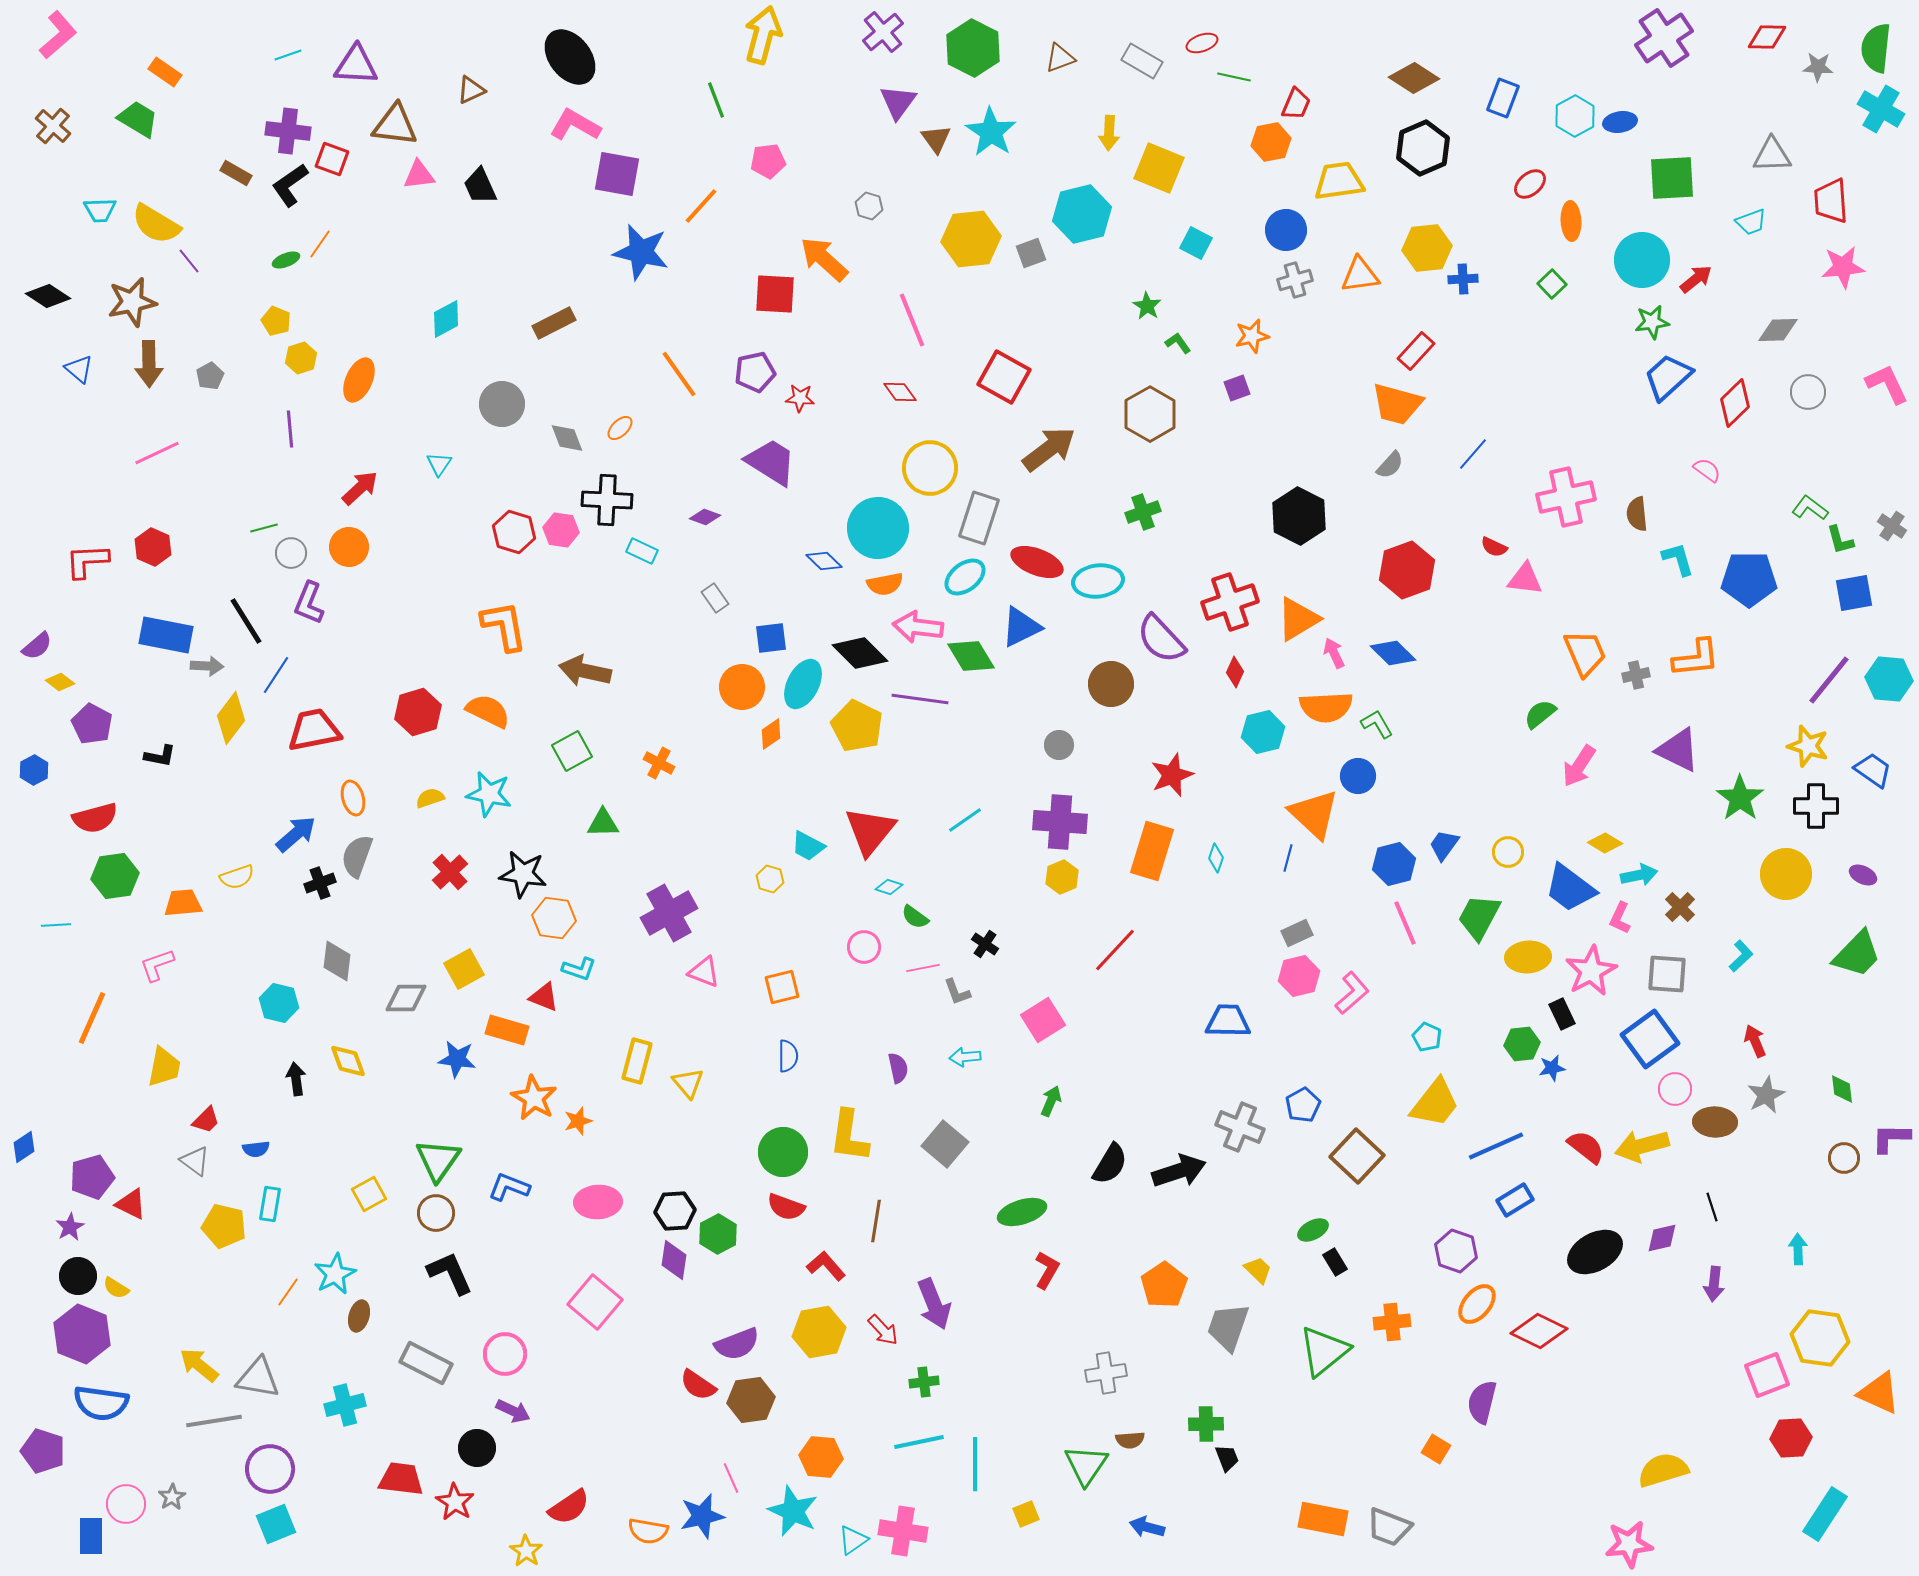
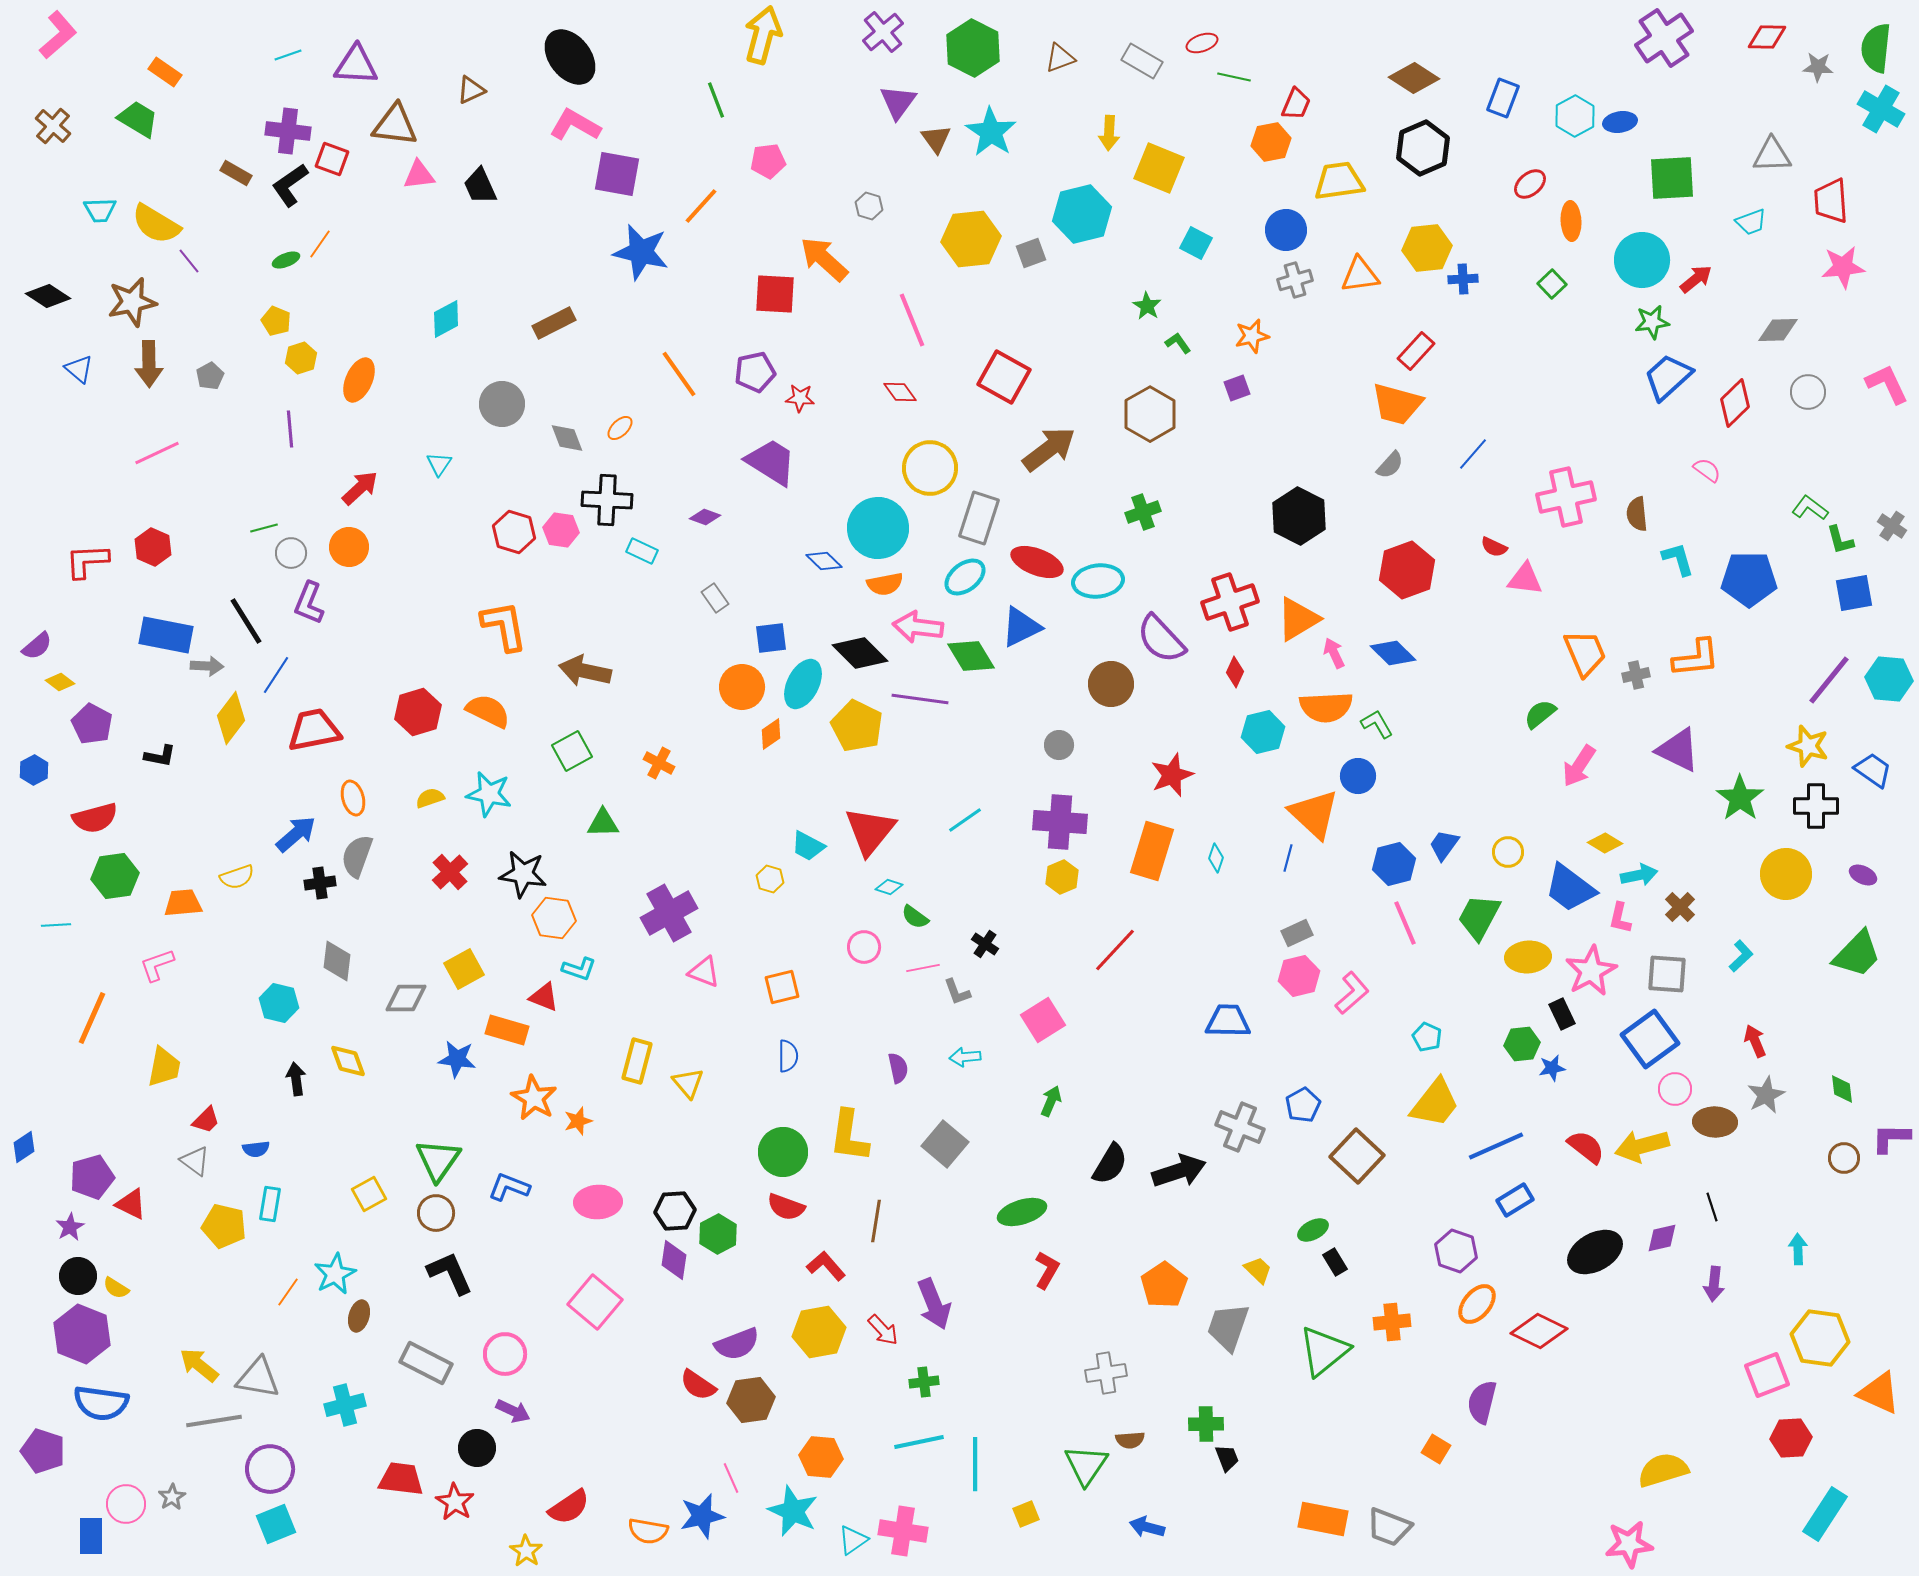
black cross at (320, 883): rotated 12 degrees clockwise
pink L-shape at (1620, 918): rotated 12 degrees counterclockwise
